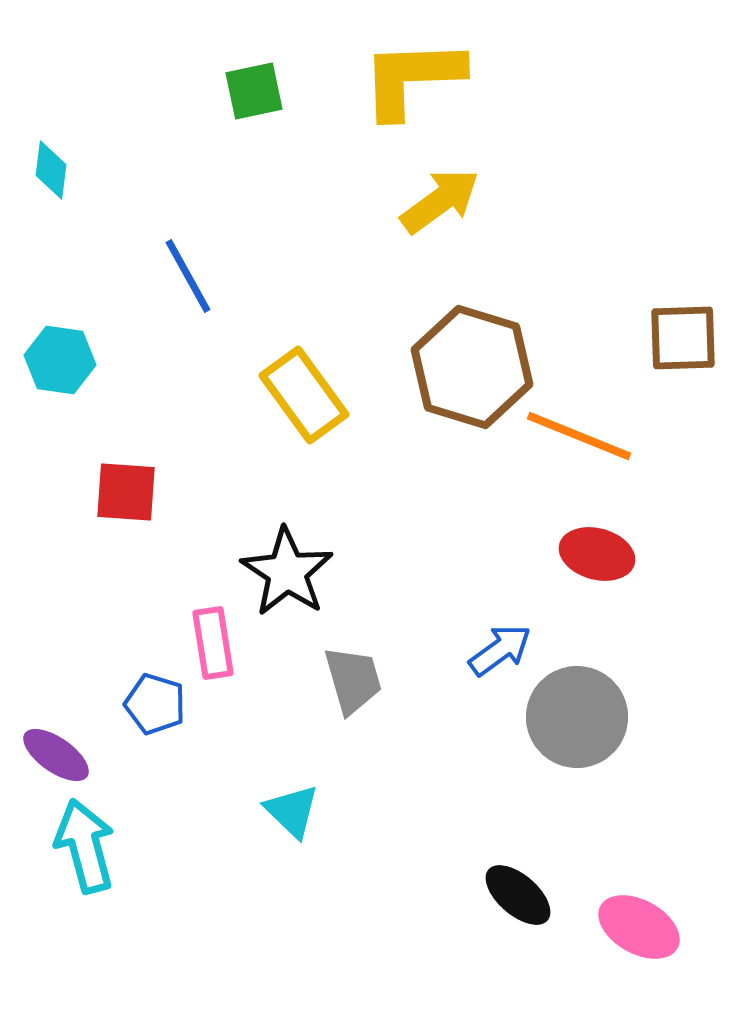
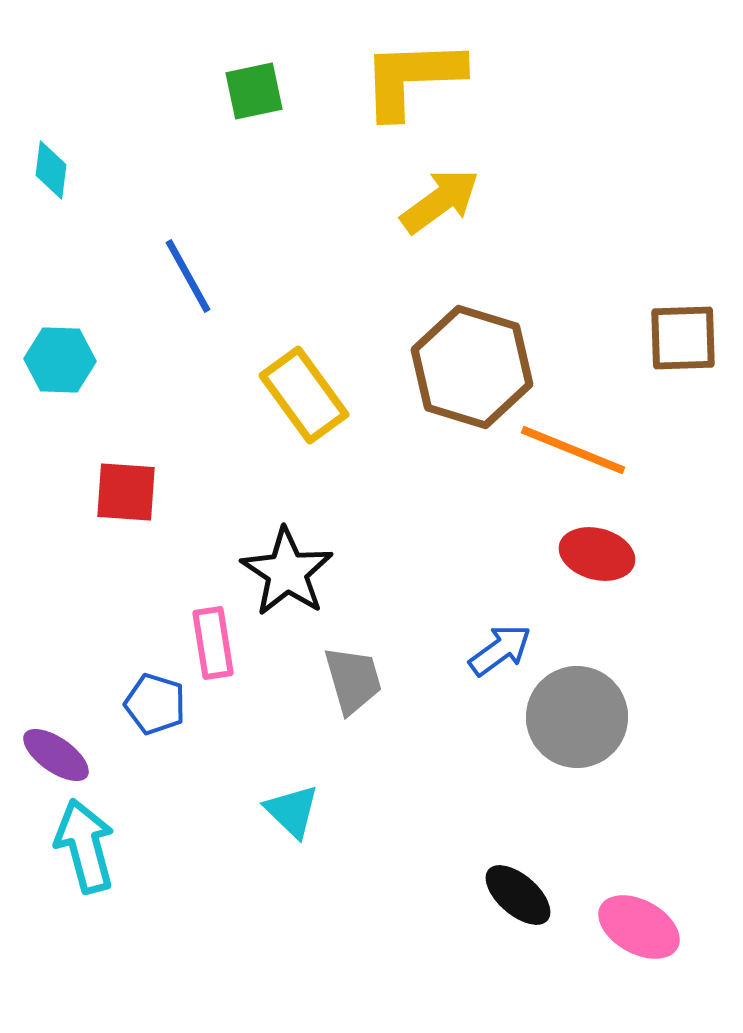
cyan hexagon: rotated 6 degrees counterclockwise
orange line: moved 6 px left, 14 px down
